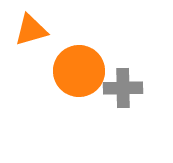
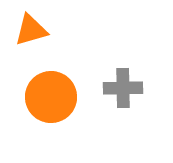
orange circle: moved 28 px left, 26 px down
